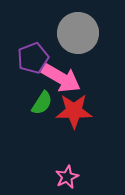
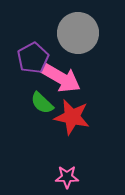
purple pentagon: rotated 8 degrees counterclockwise
green semicircle: rotated 100 degrees clockwise
red star: moved 2 px left, 6 px down; rotated 12 degrees clockwise
pink star: rotated 25 degrees clockwise
